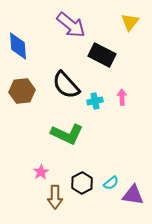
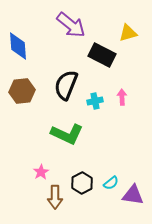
yellow triangle: moved 2 px left, 11 px down; rotated 36 degrees clockwise
black semicircle: rotated 64 degrees clockwise
